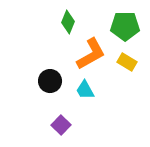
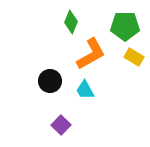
green diamond: moved 3 px right
yellow rectangle: moved 7 px right, 5 px up
